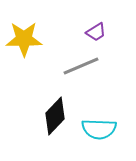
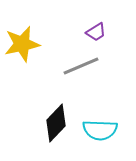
yellow star: moved 2 px left, 5 px down; rotated 12 degrees counterclockwise
black diamond: moved 1 px right, 7 px down
cyan semicircle: moved 1 px right, 1 px down
